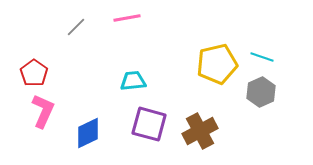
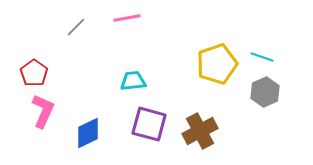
yellow pentagon: rotated 6 degrees counterclockwise
gray hexagon: moved 4 px right
